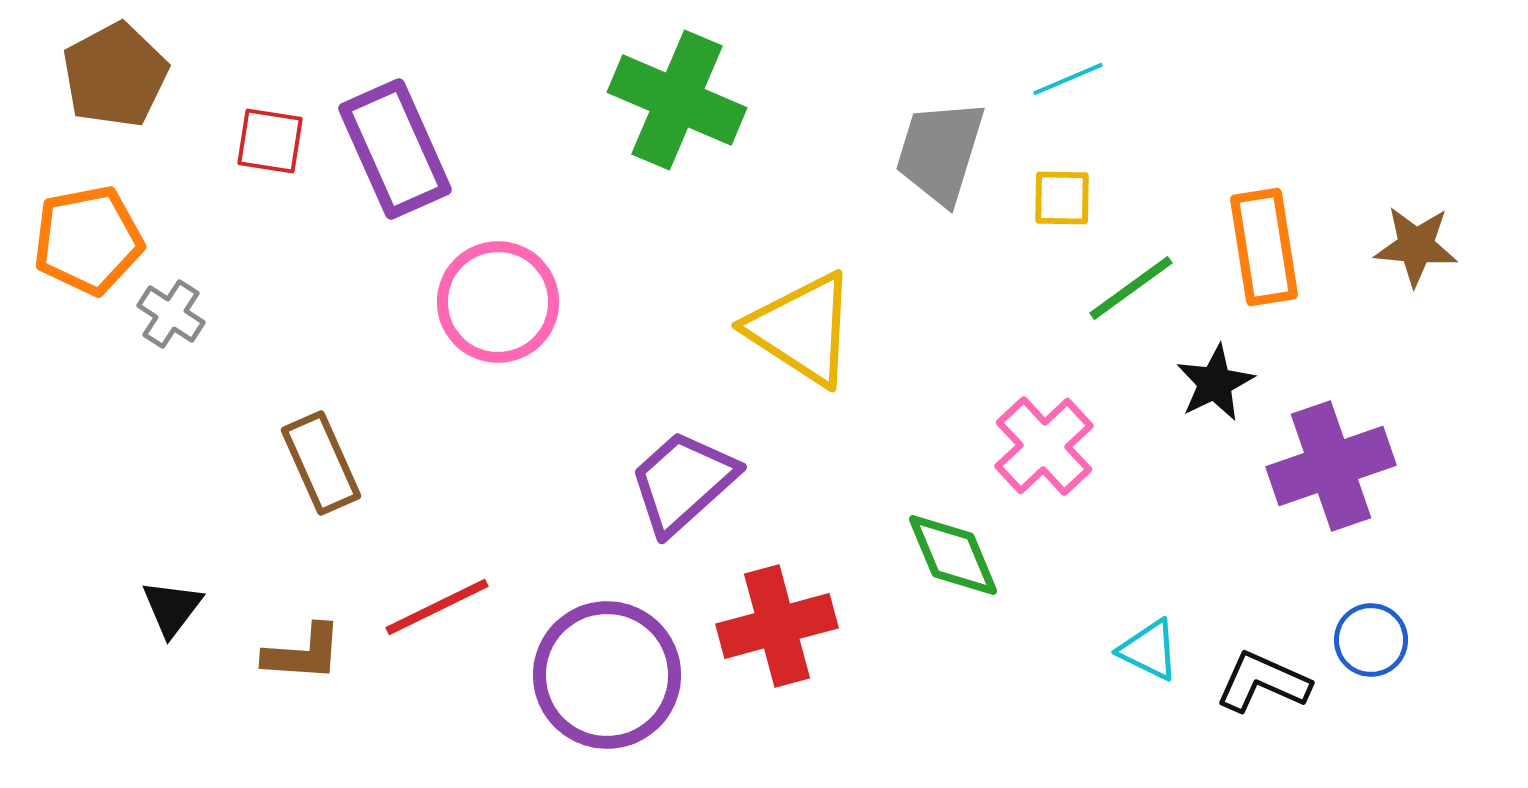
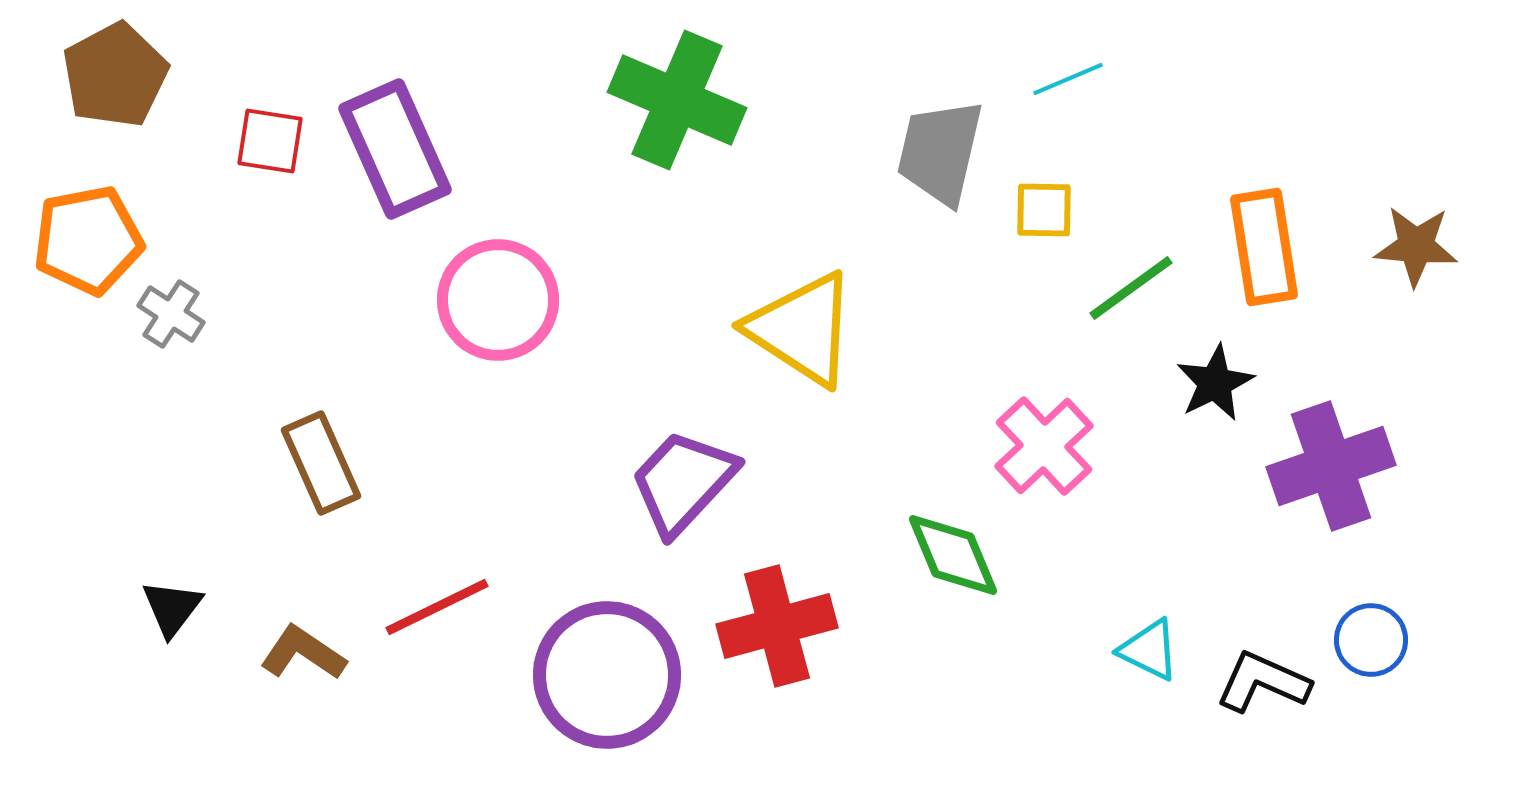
gray trapezoid: rotated 4 degrees counterclockwise
yellow square: moved 18 px left, 12 px down
pink circle: moved 2 px up
purple trapezoid: rotated 5 degrees counterclockwise
brown L-shape: rotated 150 degrees counterclockwise
